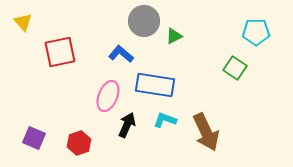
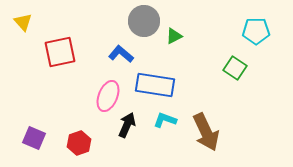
cyan pentagon: moved 1 px up
